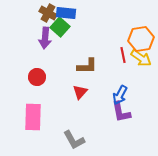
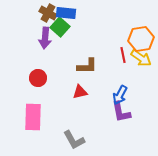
red circle: moved 1 px right, 1 px down
red triangle: rotated 35 degrees clockwise
